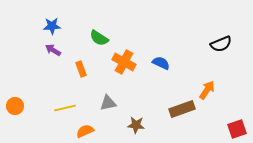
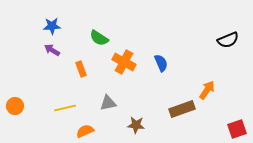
black semicircle: moved 7 px right, 4 px up
purple arrow: moved 1 px left
blue semicircle: rotated 42 degrees clockwise
